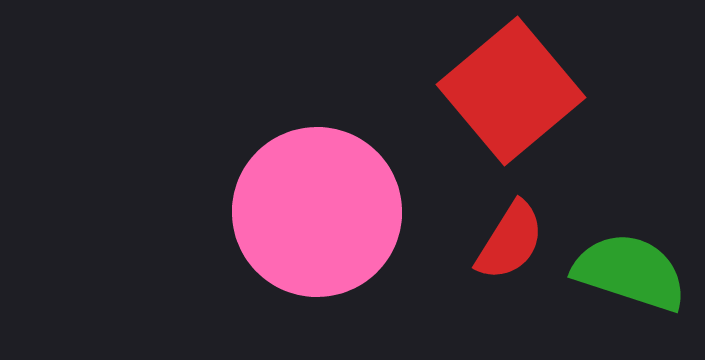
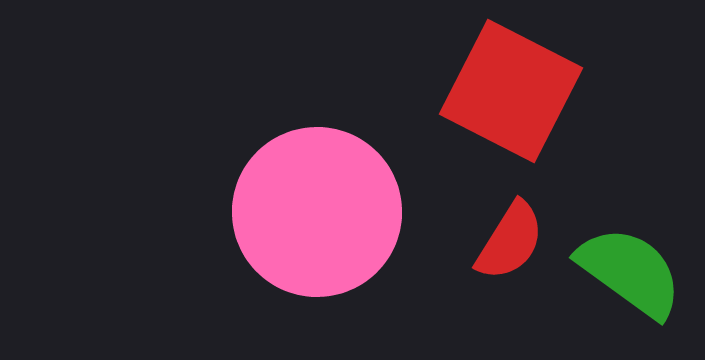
red square: rotated 23 degrees counterclockwise
green semicircle: rotated 18 degrees clockwise
